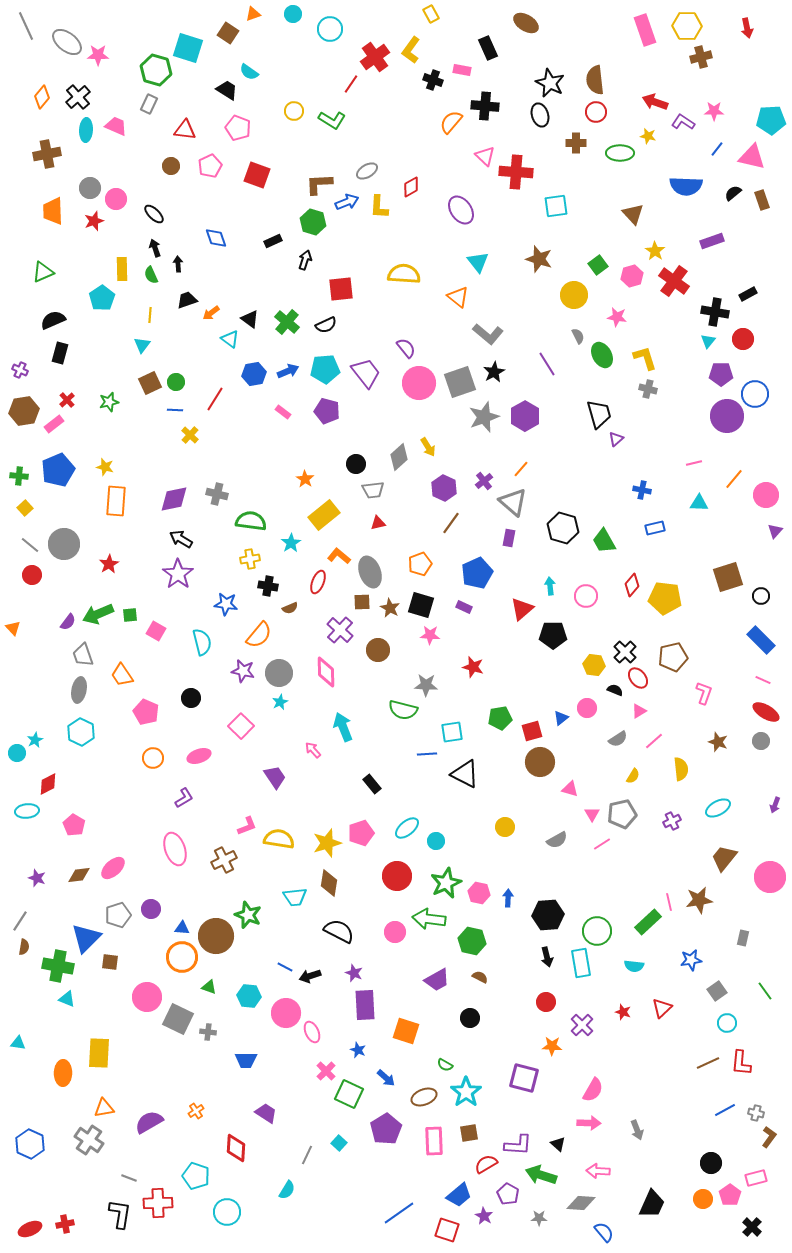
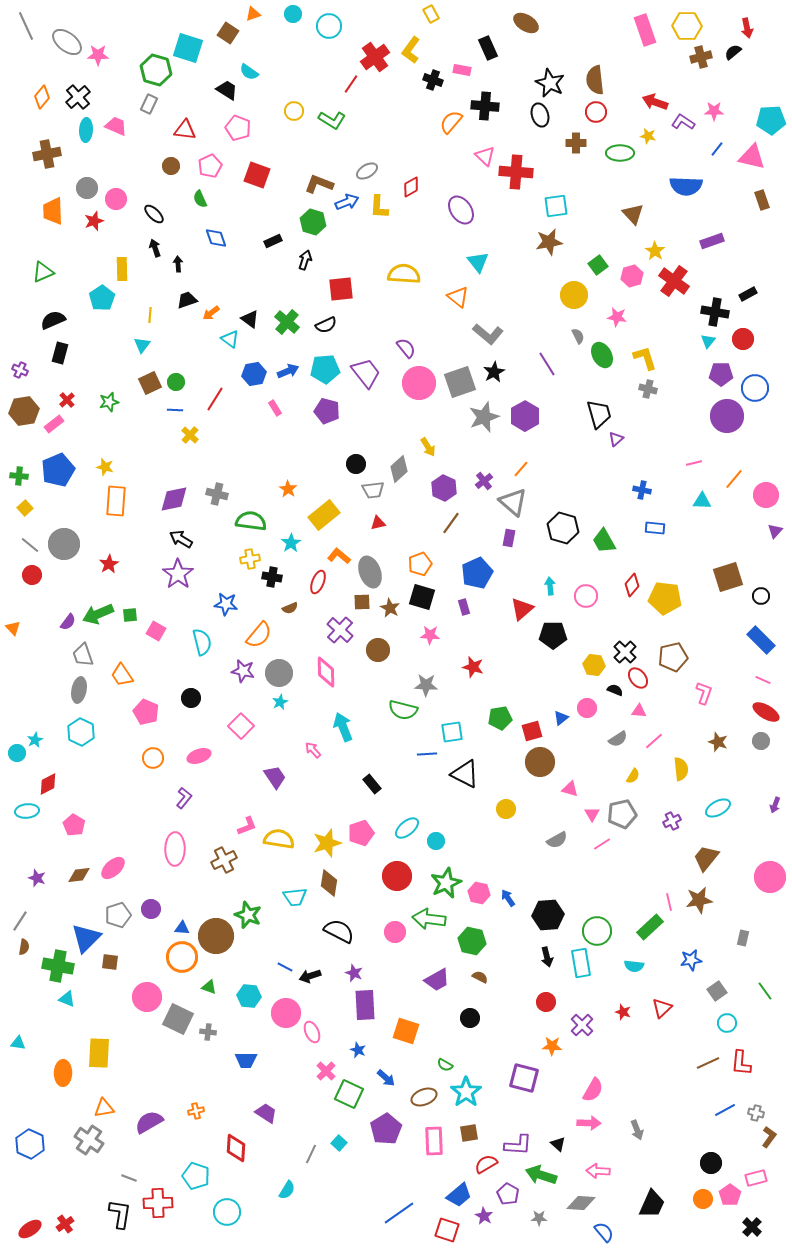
cyan circle at (330, 29): moved 1 px left, 3 px up
brown L-shape at (319, 184): rotated 24 degrees clockwise
gray circle at (90, 188): moved 3 px left
black semicircle at (733, 193): moved 141 px up
brown star at (539, 259): moved 10 px right, 17 px up; rotated 28 degrees counterclockwise
green semicircle at (151, 275): moved 49 px right, 76 px up
blue circle at (755, 394): moved 6 px up
pink rectangle at (283, 412): moved 8 px left, 4 px up; rotated 21 degrees clockwise
gray diamond at (399, 457): moved 12 px down
orange star at (305, 479): moved 17 px left, 10 px down
cyan triangle at (699, 503): moved 3 px right, 2 px up
blue rectangle at (655, 528): rotated 18 degrees clockwise
black cross at (268, 586): moved 4 px right, 9 px up
black square at (421, 605): moved 1 px right, 8 px up
purple rectangle at (464, 607): rotated 49 degrees clockwise
pink triangle at (639, 711): rotated 35 degrees clockwise
purple L-shape at (184, 798): rotated 20 degrees counterclockwise
yellow circle at (505, 827): moved 1 px right, 18 px up
pink ellipse at (175, 849): rotated 20 degrees clockwise
brown trapezoid at (724, 858): moved 18 px left
blue arrow at (508, 898): rotated 36 degrees counterclockwise
green rectangle at (648, 922): moved 2 px right, 5 px down
orange cross at (196, 1111): rotated 21 degrees clockwise
gray line at (307, 1155): moved 4 px right, 1 px up
red cross at (65, 1224): rotated 24 degrees counterclockwise
red ellipse at (30, 1229): rotated 10 degrees counterclockwise
